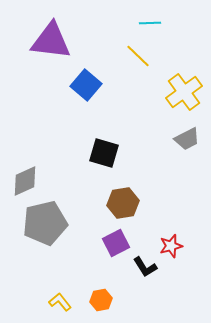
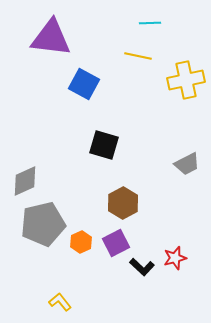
purple triangle: moved 3 px up
yellow line: rotated 32 degrees counterclockwise
blue square: moved 2 px left, 1 px up; rotated 12 degrees counterclockwise
yellow cross: moved 2 px right, 12 px up; rotated 24 degrees clockwise
gray trapezoid: moved 25 px down
black square: moved 8 px up
brown hexagon: rotated 20 degrees counterclockwise
gray pentagon: moved 2 px left, 1 px down
red star: moved 4 px right, 12 px down
black L-shape: moved 3 px left; rotated 15 degrees counterclockwise
orange hexagon: moved 20 px left, 58 px up; rotated 15 degrees counterclockwise
